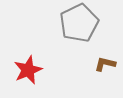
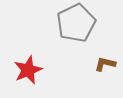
gray pentagon: moved 3 px left
